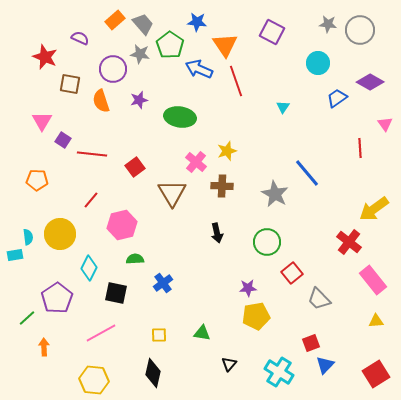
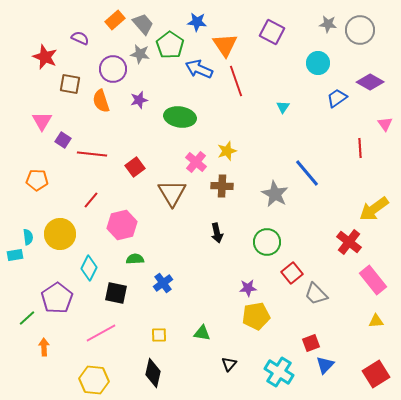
gray trapezoid at (319, 299): moved 3 px left, 5 px up
